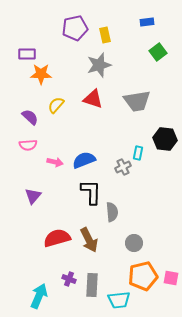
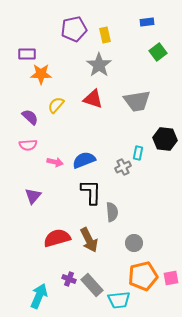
purple pentagon: moved 1 px left, 1 px down
gray star: rotated 20 degrees counterclockwise
pink square: rotated 21 degrees counterclockwise
gray rectangle: rotated 45 degrees counterclockwise
